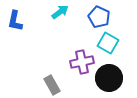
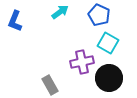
blue pentagon: moved 2 px up
blue L-shape: rotated 10 degrees clockwise
gray rectangle: moved 2 px left
